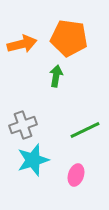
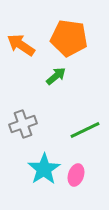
orange arrow: moved 1 px left, 1 px down; rotated 132 degrees counterclockwise
green arrow: rotated 40 degrees clockwise
gray cross: moved 1 px up
cyan star: moved 11 px right, 9 px down; rotated 16 degrees counterclockwise
